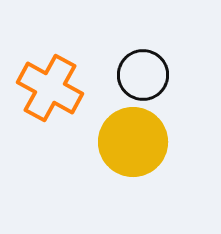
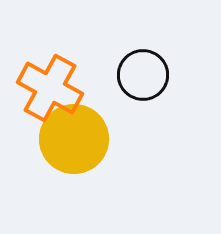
yellow circle: moved 59 px left, 3 px up
